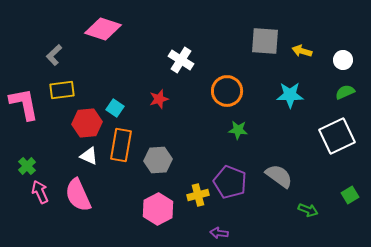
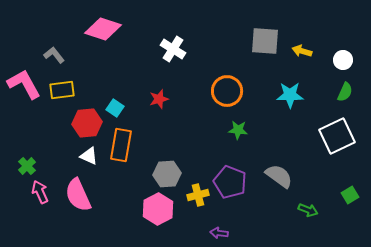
gray L-shape: rotated 95 degrees clockwise
white cross: moved 8 px left, 11 px up
green semicircle: rotated 138 degrees clockwise
pink L-shape: moved 20 px up; rotated 18 degrees counterclockwise
gray hexagon: moved 9 px right, 14 px down
